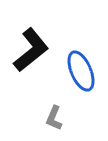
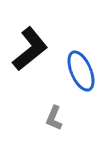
black L-shape: moved 1 px left, 1 px up
